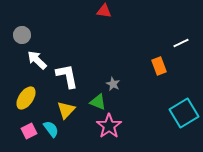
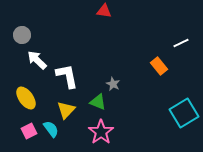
orange rectangle: rotated 18 degrees counterclockwise
yellow ellipse: rotated 70 degrees counterclockwise
pink star: moved 8 px left, 6 px down
